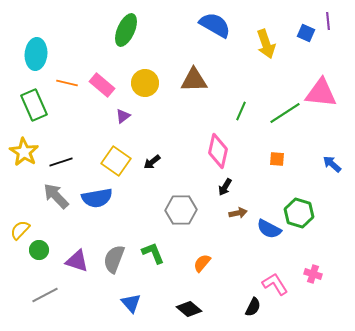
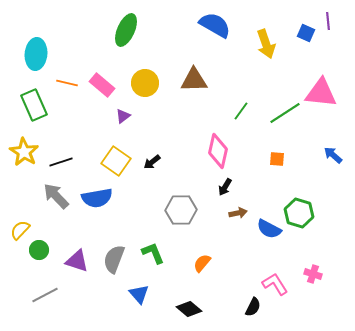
green line at (241, 111): rotated 12 degrees clockwise
blue arrow at (332, 164): moved 1 px right, 9 px up
blue triangle at (131, 303): moved 8 px right, 9 px up
